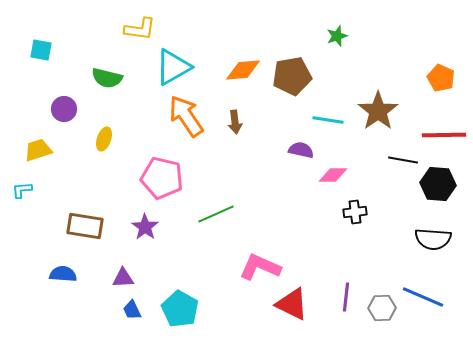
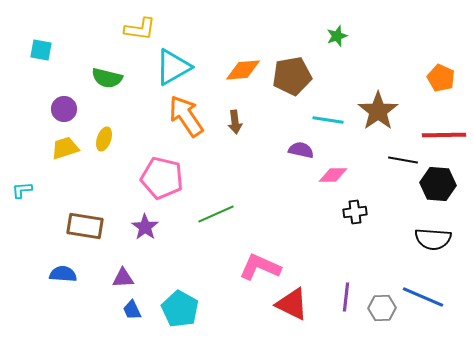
yellow trapezoid: moved 27 px right, 2 px up
